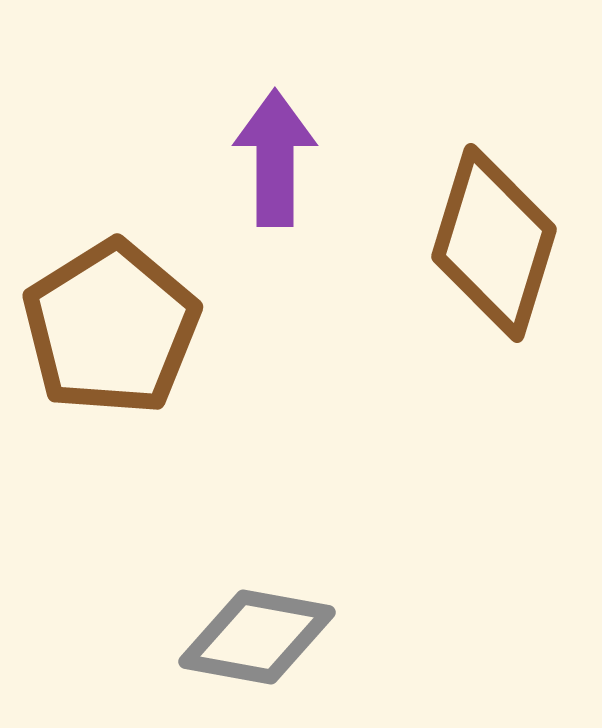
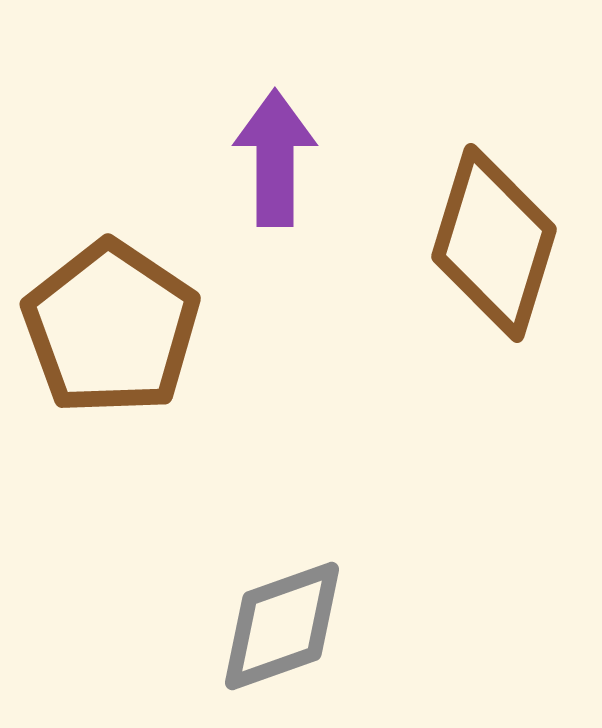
brown pentagon: rotated 6 degrees counterclockwise
gray diamond: moved 25 px right, 11 px up; rotated 30 degrees counterclockwise
